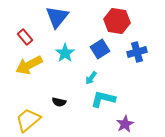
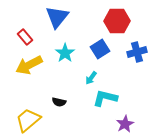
red hexagon: rotated 10 degrees counterclockwise
cyan L-shape: moved 2 px right, 1 px up
